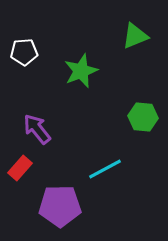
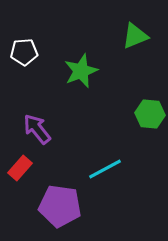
green hexagon: moved 7 px right, 3 px up
purple pentagon: rotated 9 degrees clockwise
